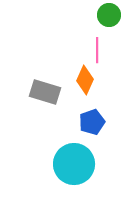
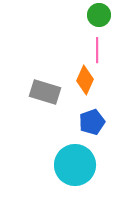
green circle: moved 10 px left
cyan circle: moved 1 px right, 1 px down
